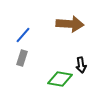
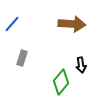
brown arrow: moved 2 px right
blue line: moved 11 px left, 11 px up
green diamond: moved 1 px right, 3 px down; rotated 60 degrees counterclockwise
